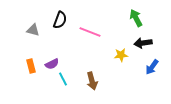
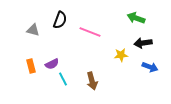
green arrow: rotated 42 degrees counterclockwise
blue arrow: moved 2 px left; rotated 105 degrees counterclockwise
